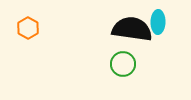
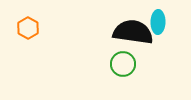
black semicircle: moved 1 px right, 3 px down
